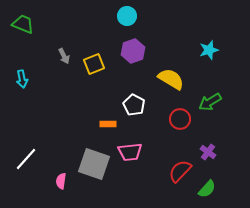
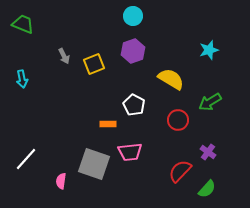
cyan circle: moved 6 px right
red circle: moved 2 px left, 1 px down
